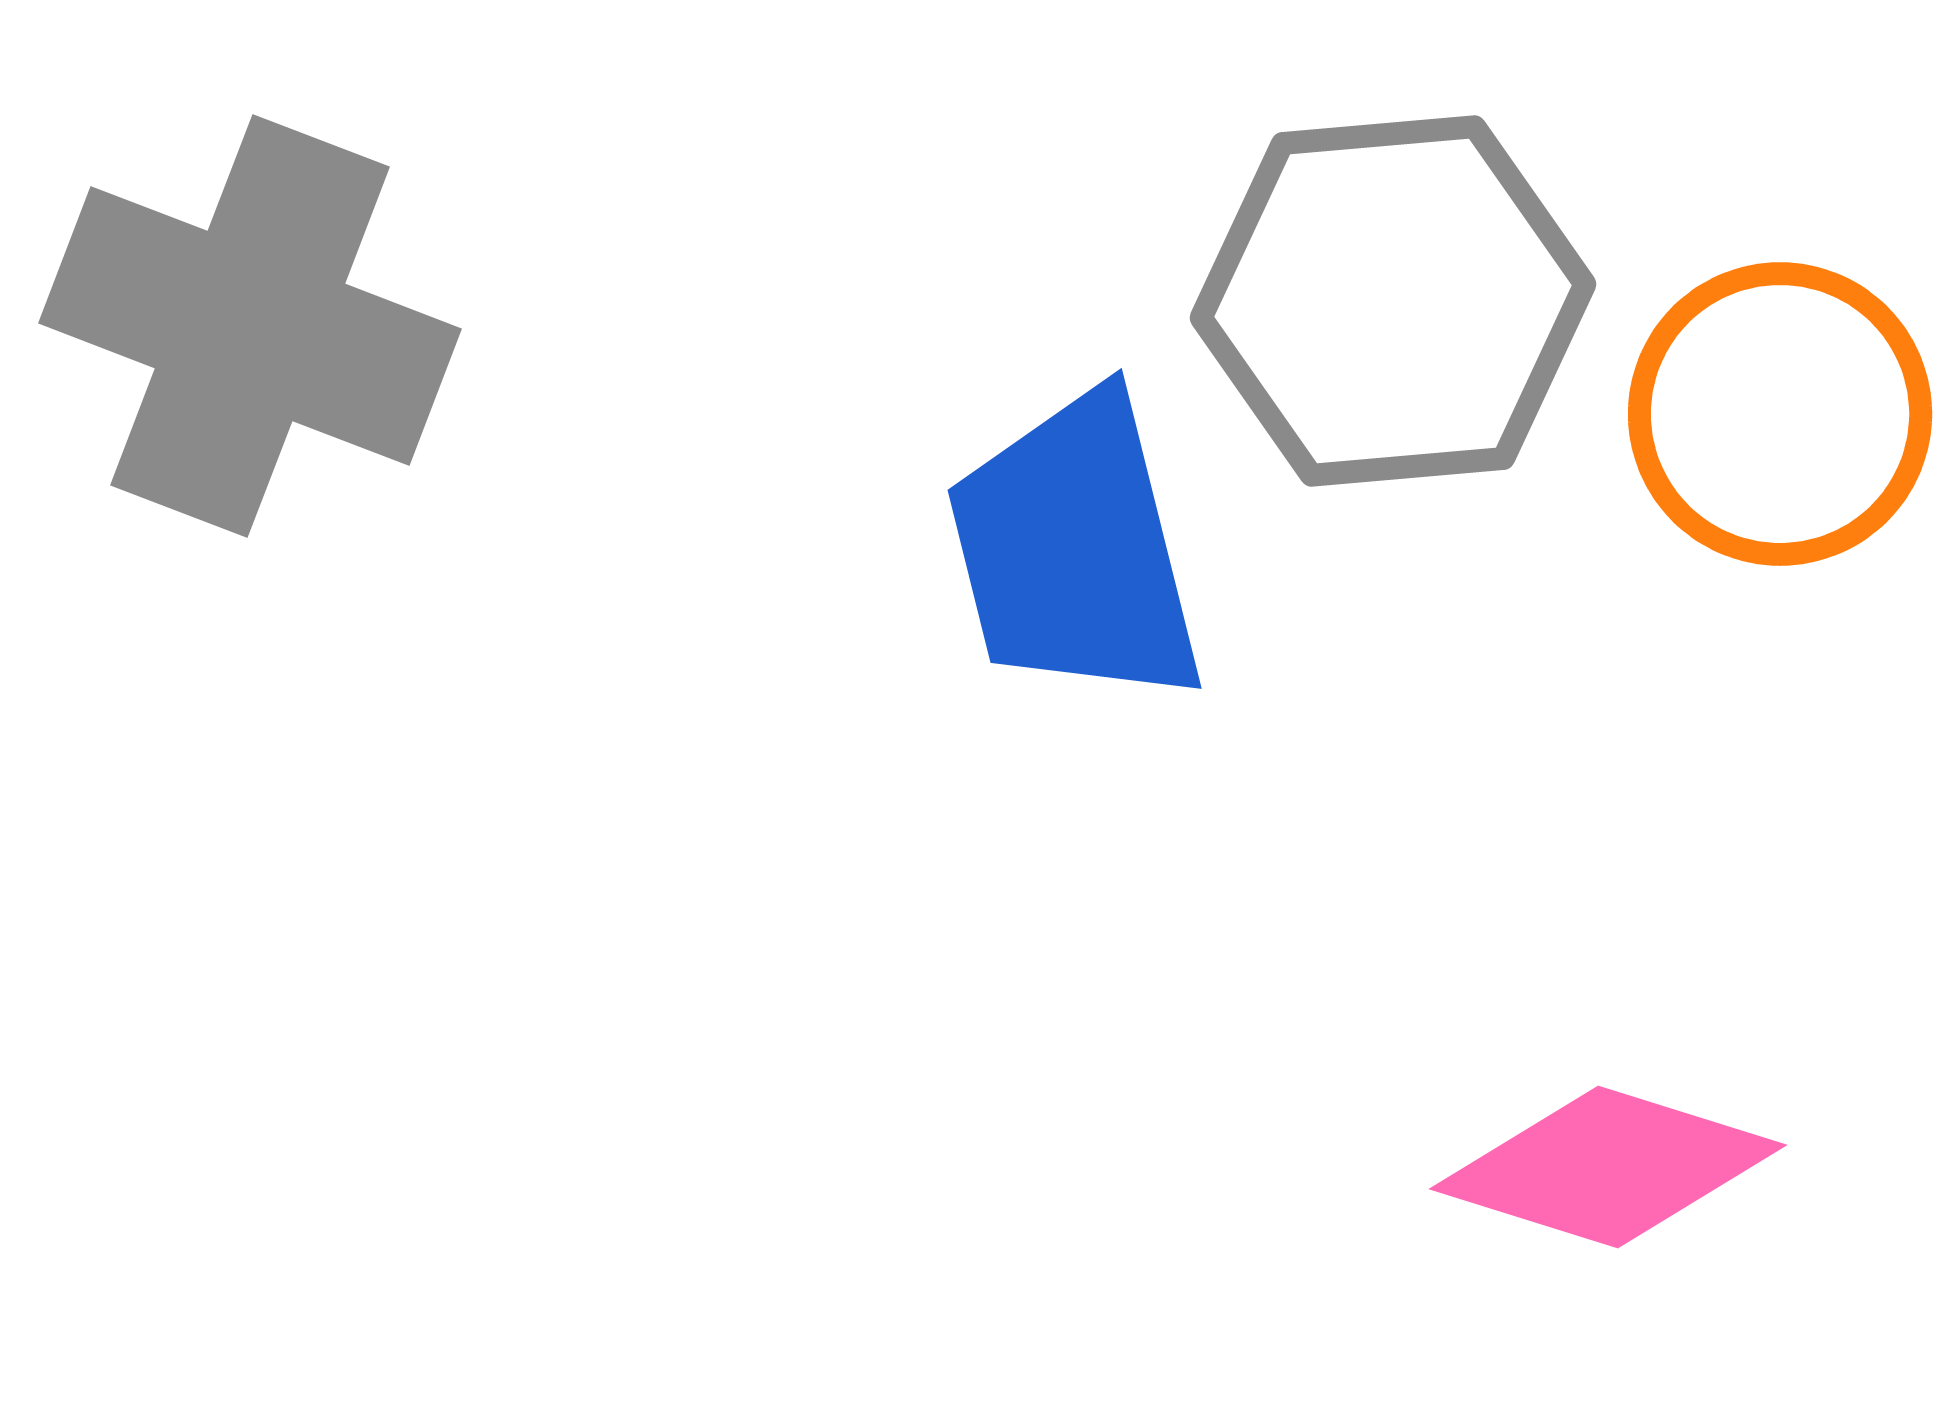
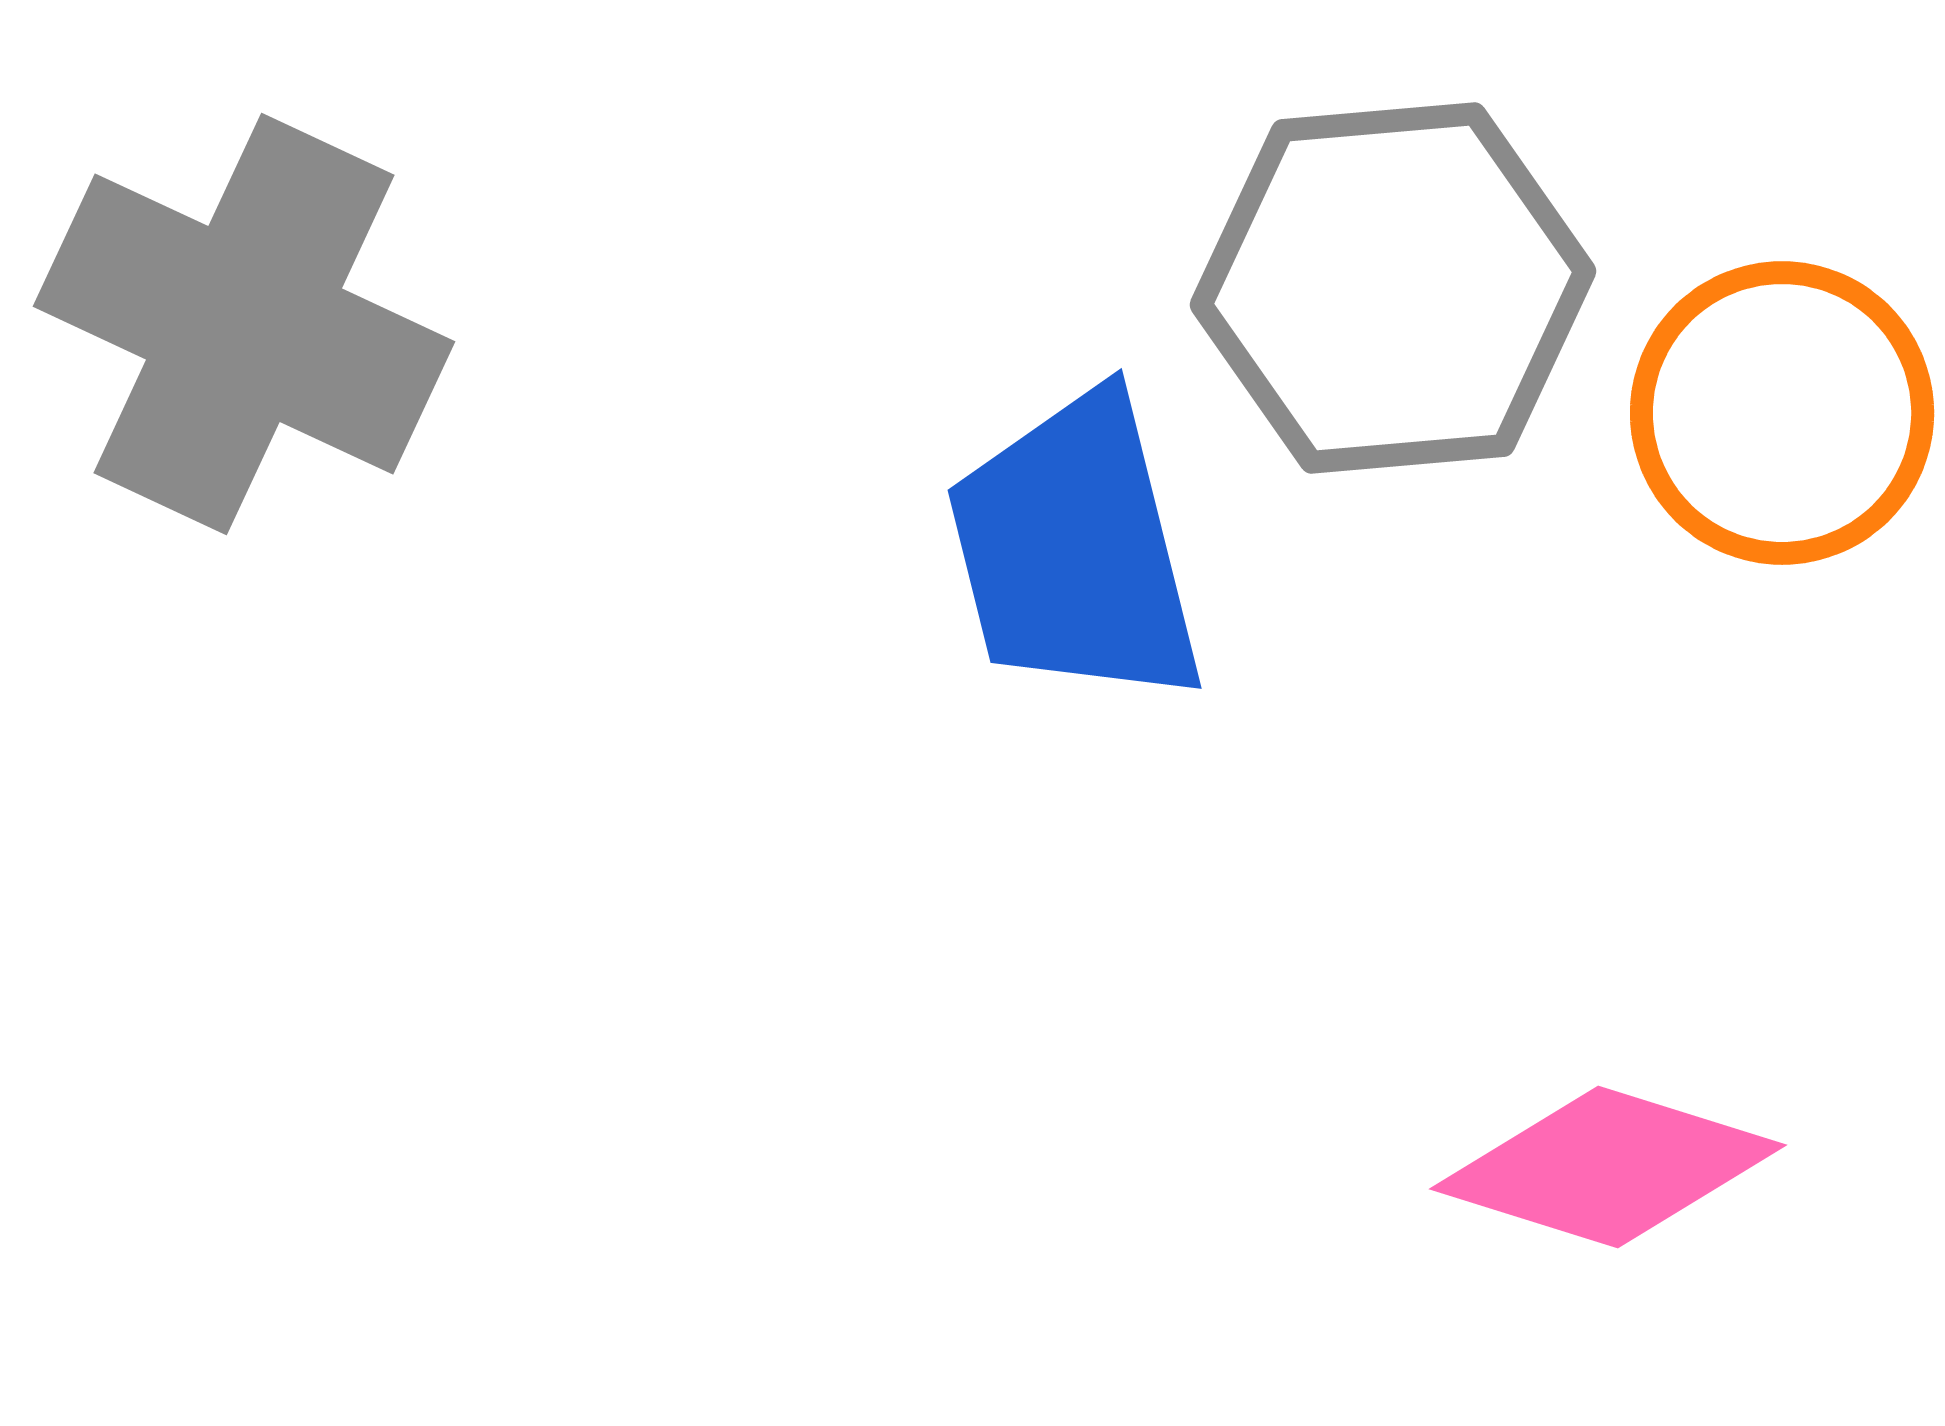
gray hexagon: moved 13 px up
gray cross: moved 6 px left, 2 px up; rotated 4 degrees clockwise
orange circle: moved 2 px right, 1 px up
